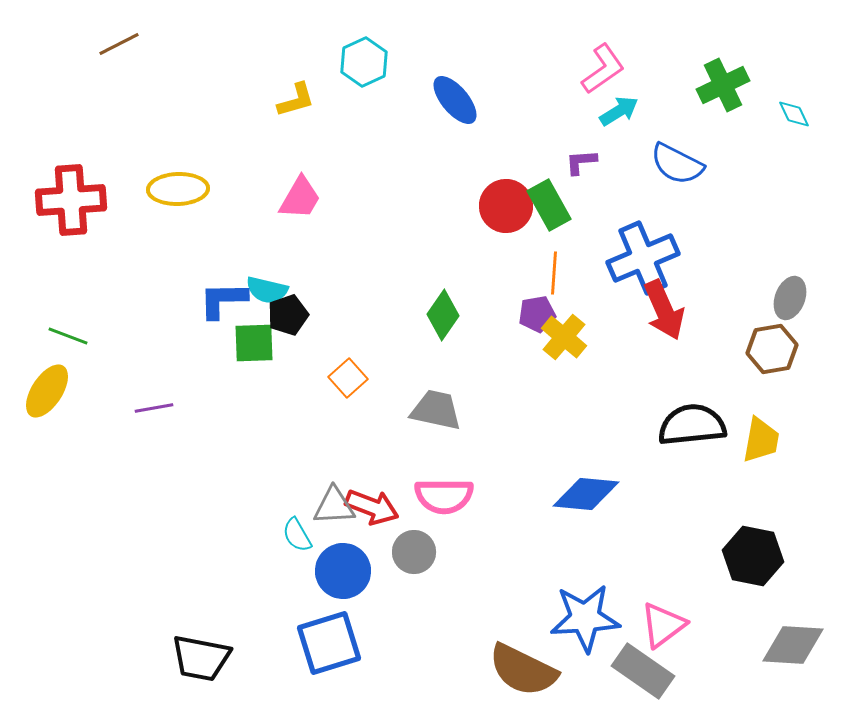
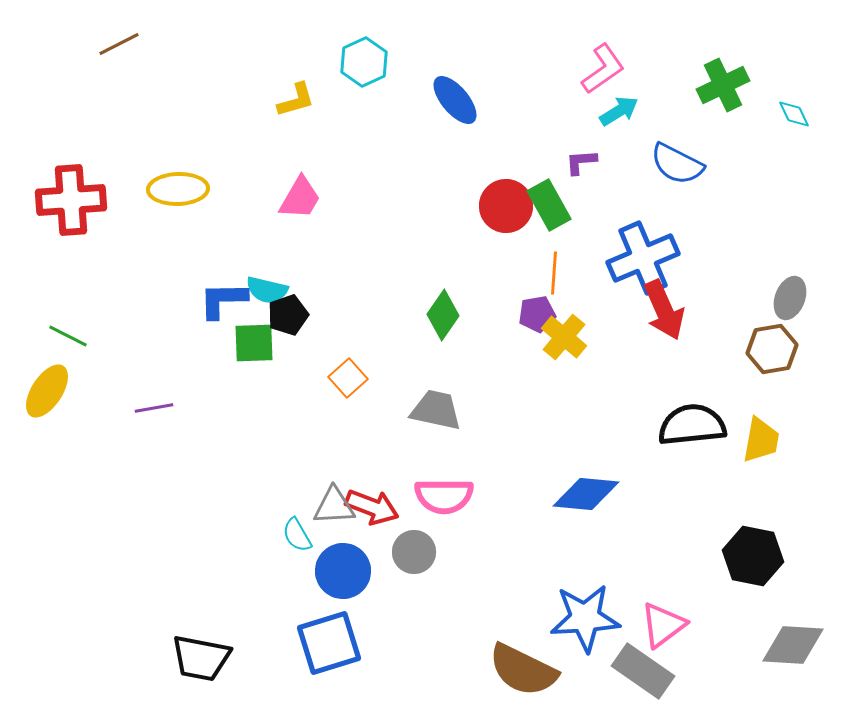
green line at (68, 336): rotated 6 degrees clockwise
